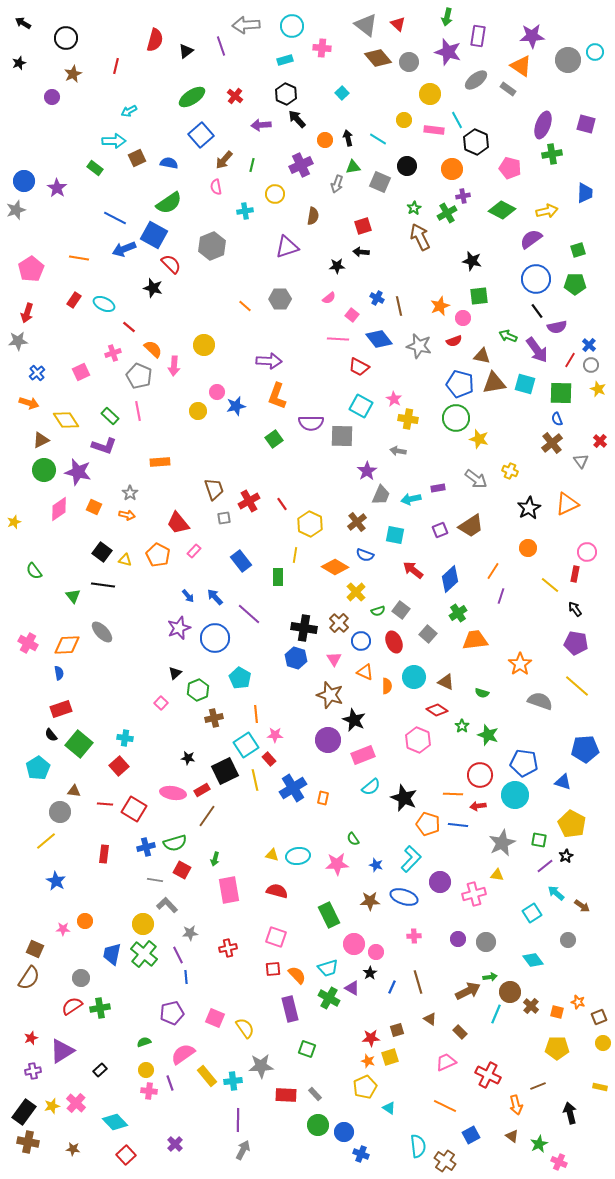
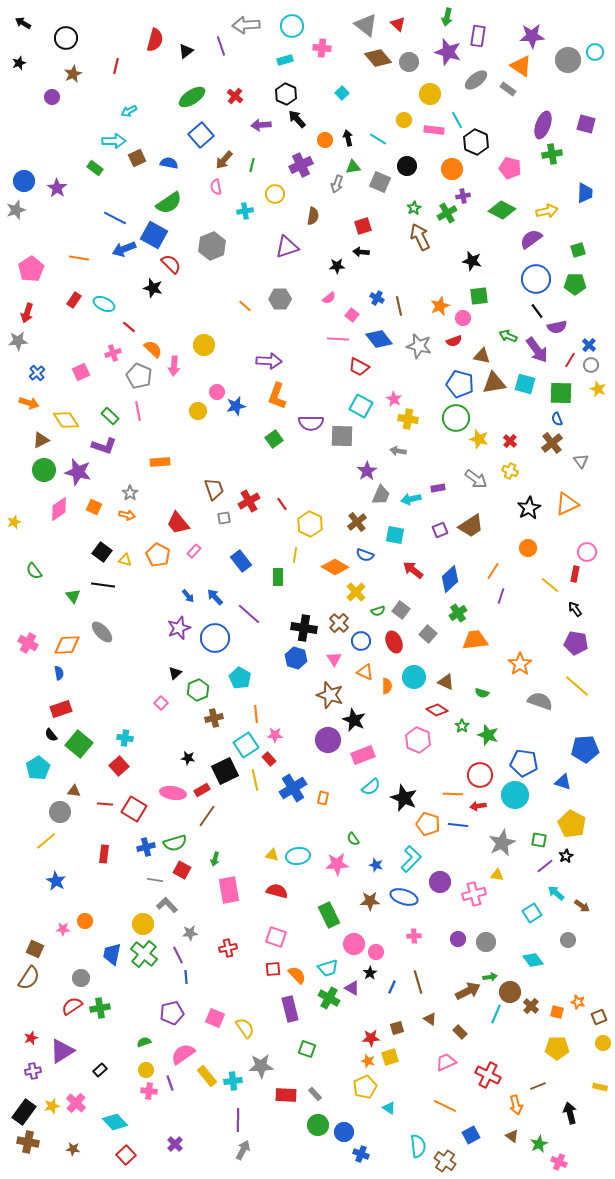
red cross at (600, 441): moved 90 px left
brown square at (397, 1030): moved 2 px up
